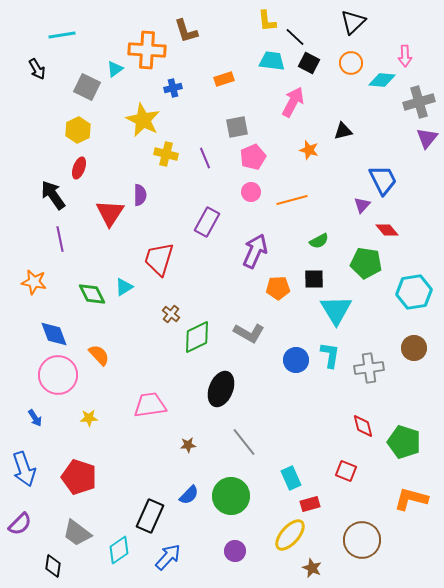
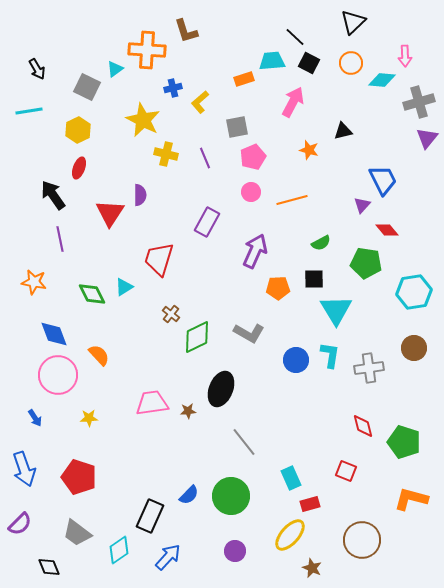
yellow L-shape at (267, 21): moved 67 px left, 81 px down; rotated 55 degrees clockwise
cyan line at (62, 35): moved 33 px left, 76 px down
cyan trapezoid at (272, 61): rotated 12 degrees counterclockwise
orange rectangle at (224, 79): moved 20 px right
green semicircle at (319, 241): moved 2 px right, 2 px down
pink trapezoid at (150, 405): moved 2 px right, 2 px up
brown star at (188, 445): moved 34 px up
black diamond at (53, 566): moved 4 px left, 1 px down; rotated 30 degrees counterclockwise
